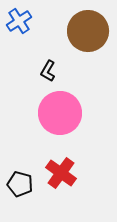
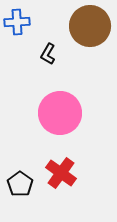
blue cross: moved 2 px left, 1 px down; rotated 30 degrees clockwise
brown circle: moved 2 px right, 5 px up
black L-shape: moved 17 px up
black pentagon: rotated 20 degrees clockwise
